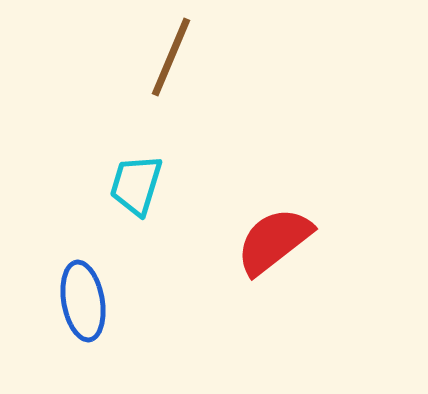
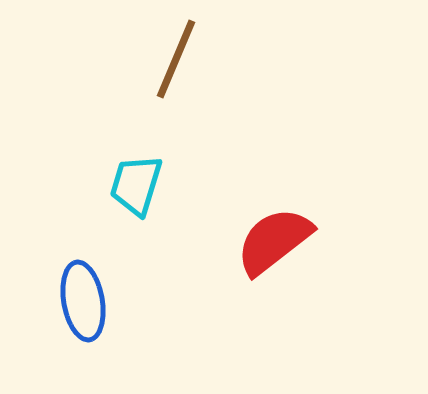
brown line: moved 5 px right, 2 px down
